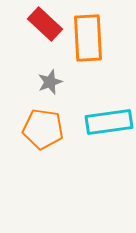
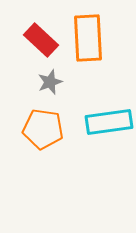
red rectangle: moved 4 px left, 16 px down
